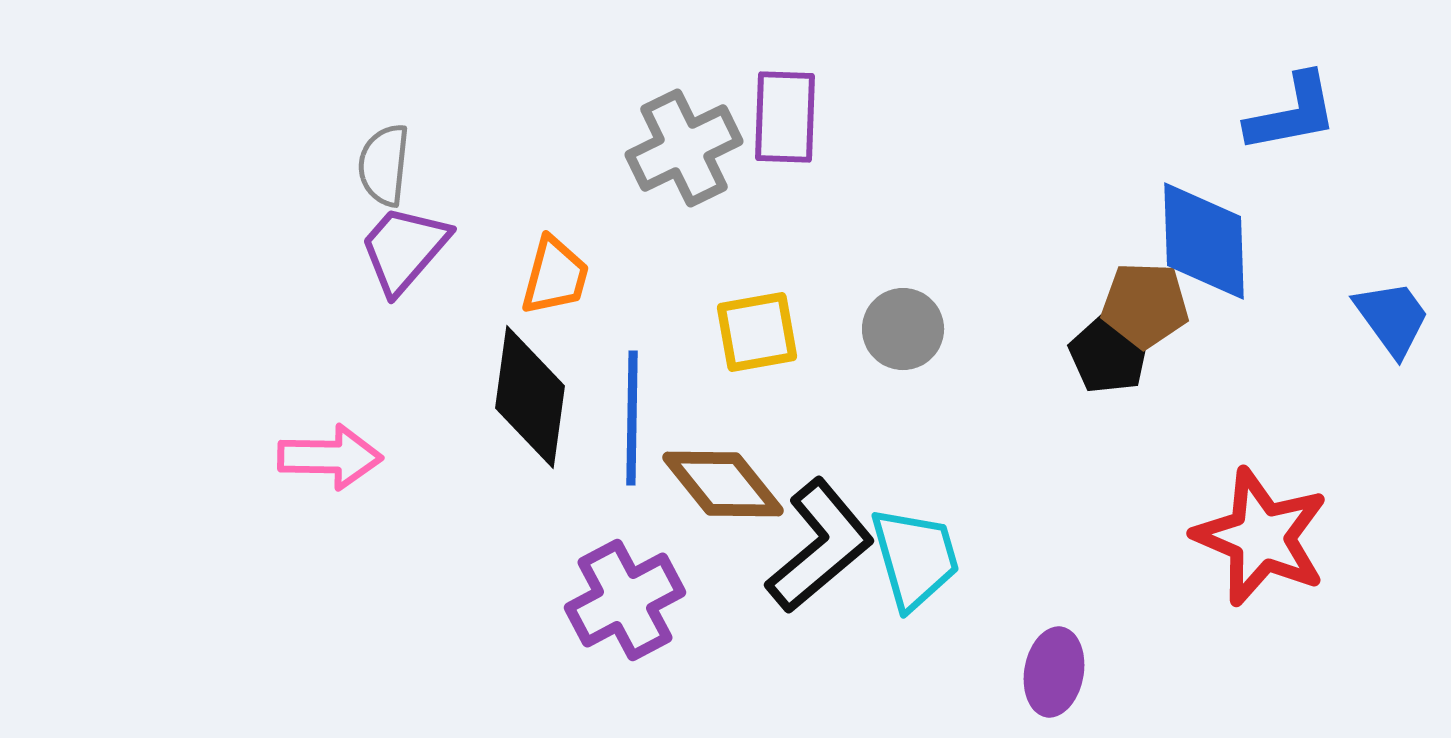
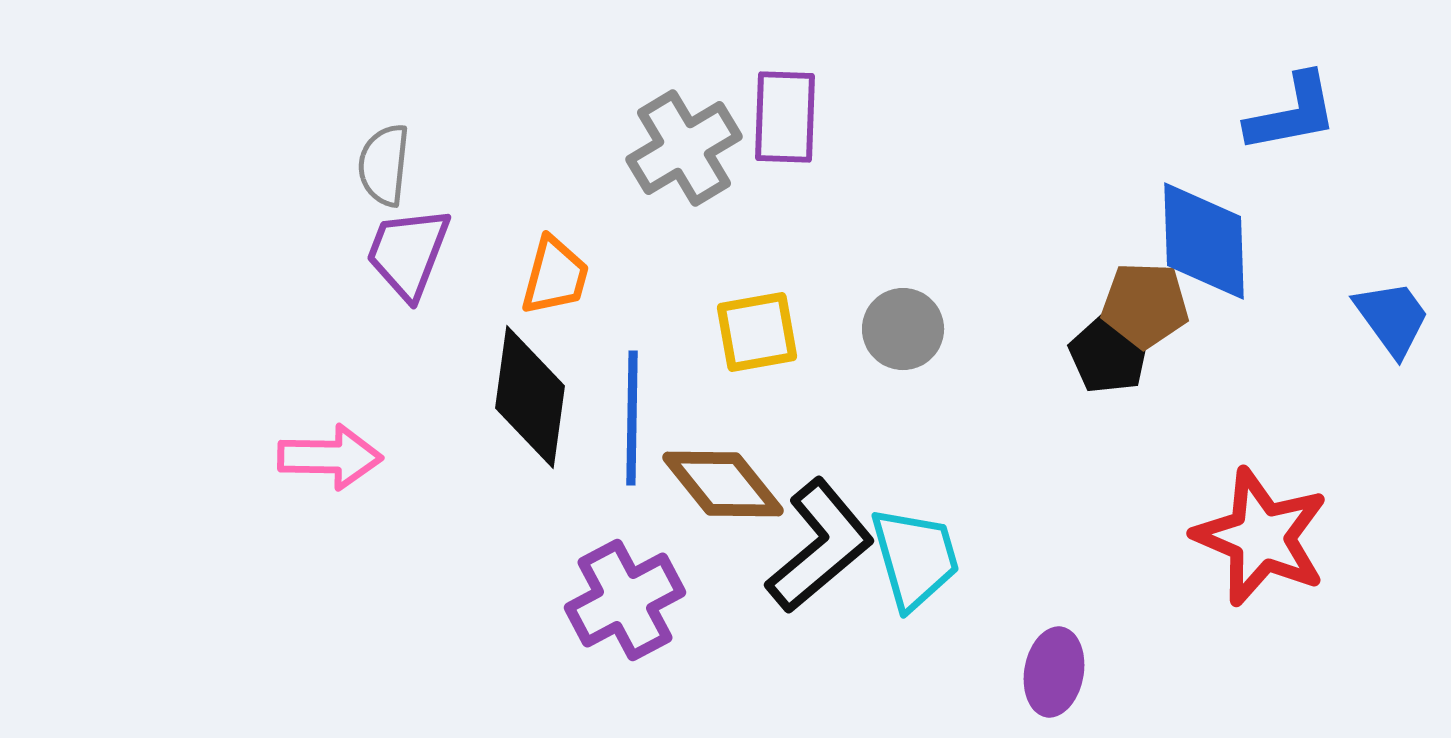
gray cross: rotated 5 degrees counterclockwise
purple trapezoid: moved 4 px right, 4 px down; rotated 20 degrees counterclockwise
